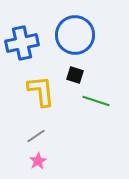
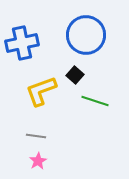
blue circle: moved 11 px right
black square: rotated 24 degrees clockwise
yellow L-shape: rotated 104 degrees counterclockwise
green line: moved 1 px left
gray line: rotated 42 degrees clockwise
